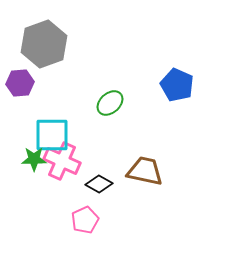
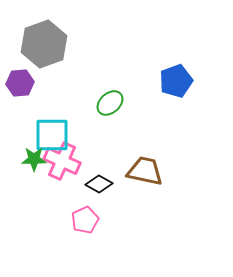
blue pentagon: moved 1 px left, 4 px up; rotated 28 degrees clockwise
